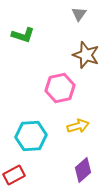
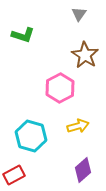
brown star: moved 1 px left; rotated 12 degrees clockwise
pink hexagon: rotated 16 degrees counterclockwise
cyan hexagon: rotated 20 degrees clockwise
